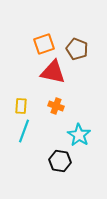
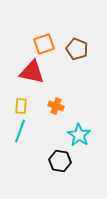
red triangle: moved 21 px left
cyan line: moved 4 px left
